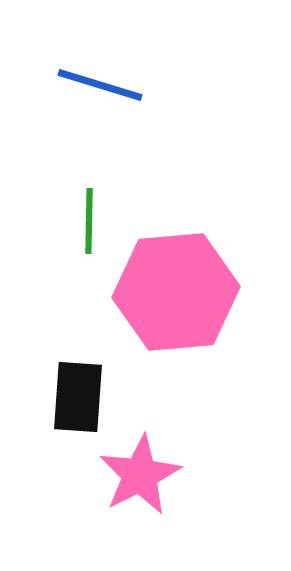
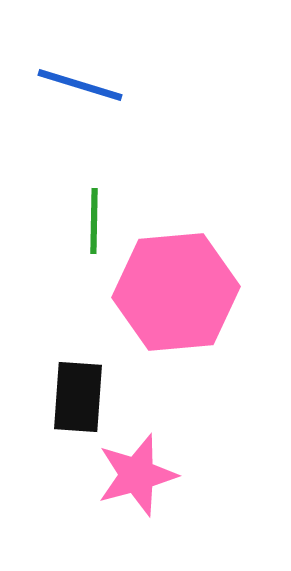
blue line: moved 20 px left
green line: moved 5 px right
pink star: moved 3 px left; rotated 12 degrees clockwise
